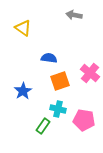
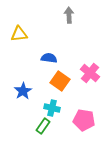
gray arrow: moved 5 px left; rotated 77 degrees clockwise
yellow triangle: moved 4 px left, 6 px down; rotated 42 degrees counterclockwise
orange square: rotated 36 degrees counterclockwise
cyan cross: moved 6 px left, 1 px up
